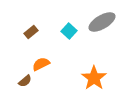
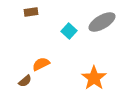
brown rectangle: moved 20 px up; rotated 32 degrees clockwise
